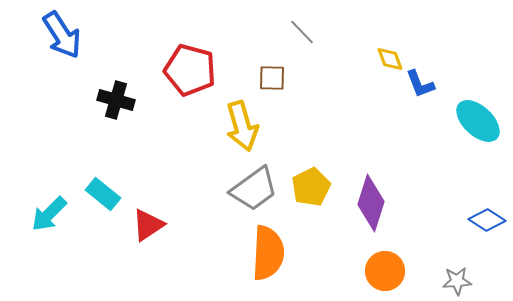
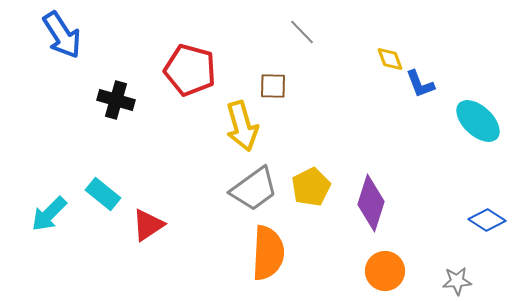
brown square: moved 1 px right, 8 px down
